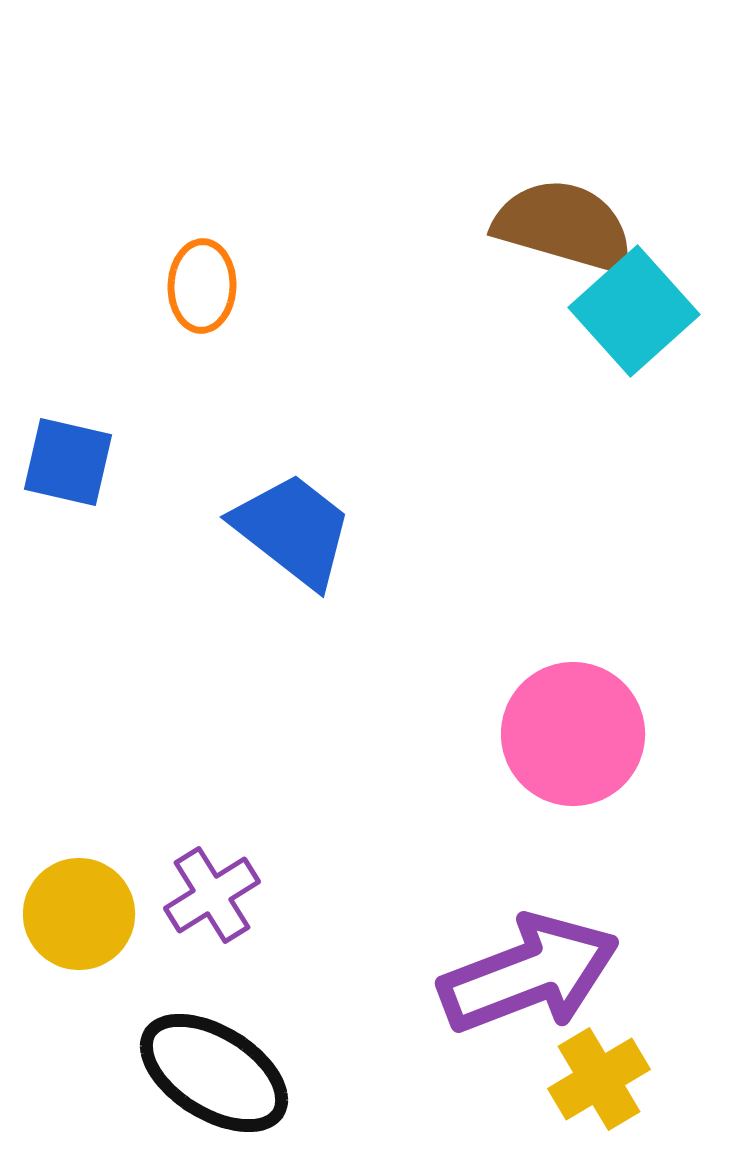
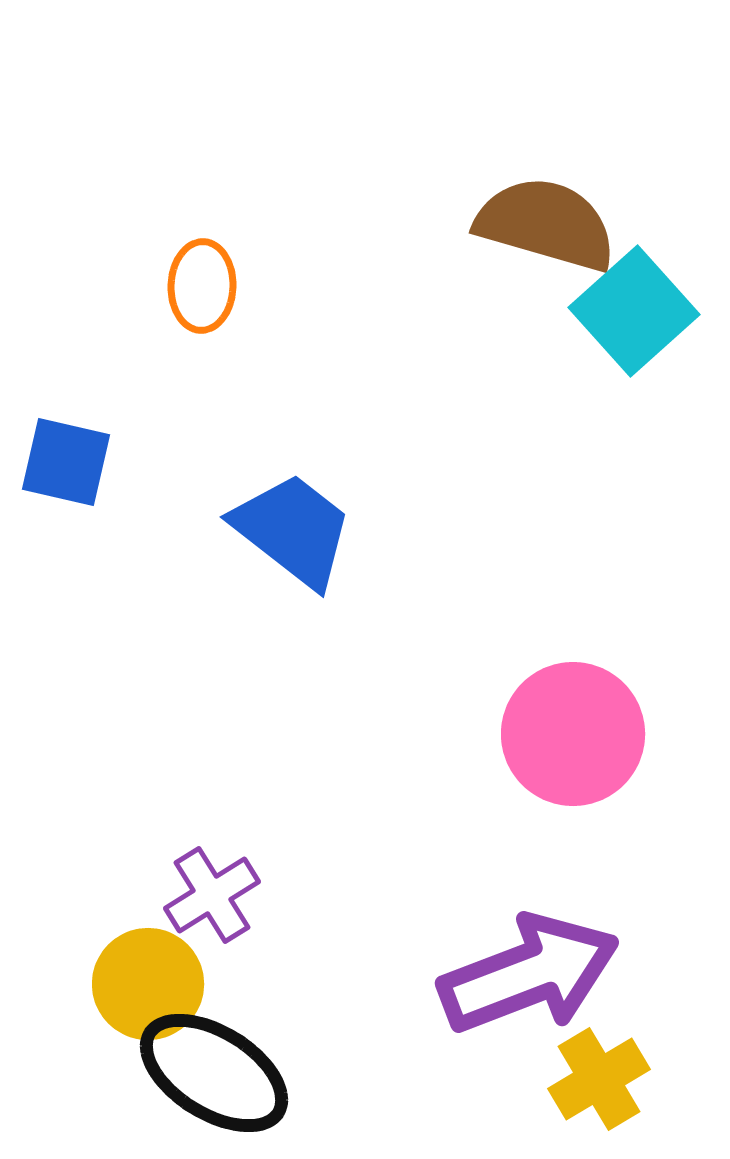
brown semicircle: moved 18 px left, 2 px up
blue square: moved 2 px left
yellow circle: moved 69 px right, 70 px down
